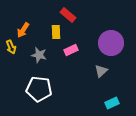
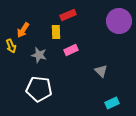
red rectangle: rotated 63 degrees counterclockwise
purple circle: moved 8 px right, 22 px up
yellow arrow: moved 1 px up
gray triangle: rotated 32 degrees counterclockwise
